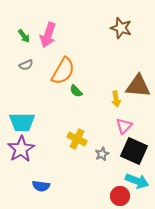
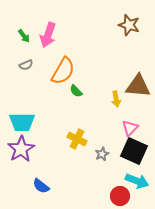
brown star: moved 8 px right, 3 px up
pink triangle: moved 6 px right, 2 px down
blue semicircle: rotated 30 degrees clockwise
